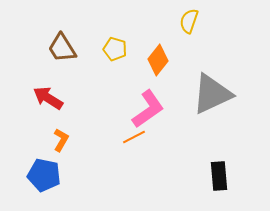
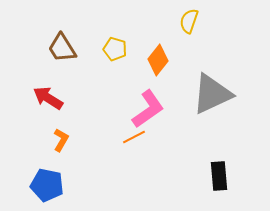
blue pentagon: moved 3 px right, 10 px down
